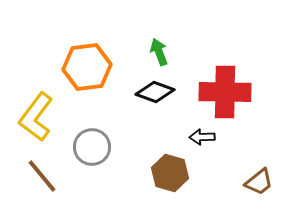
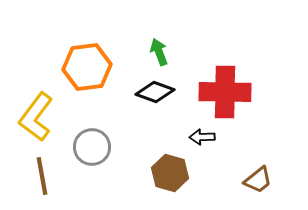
brown line: rotated 30 degrees clockwise
brown trapezoid: moved 1 px left, 2 px up
